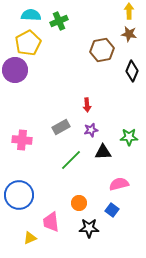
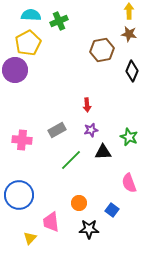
gray rectangle: moved 4 px left, 3 px down
green star: rotated 24 degrees clockwise
pink semicircle: moved 10 px right, 1 px up; rotated 96 degrees counterclockwise
black star: moved 1 px down
yellow triangle: rotated 24 degrees counterclockwise
